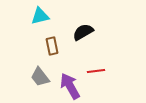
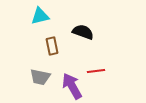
black semicircle: rotated 50 degrees clockwise
gray trapezoid: rotated 40 degrees counterclockwise
purple arrow: moved 2 px right
